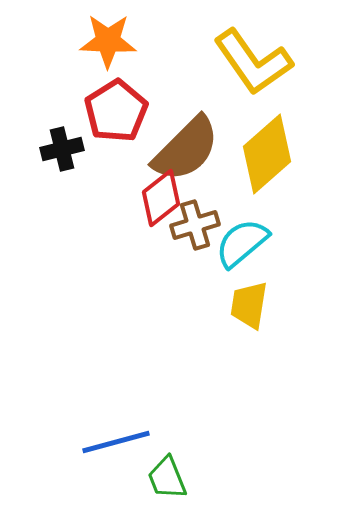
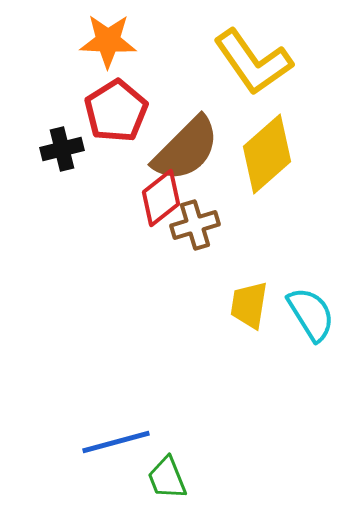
cyan semicircle: moved 69 px right, 71 px down; rotated 98 degrees clockwise
